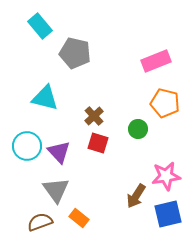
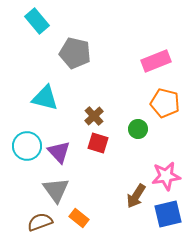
cyan rectangle: moved 3 px left, 5 px up
